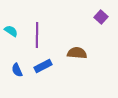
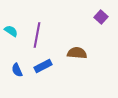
purple line: rotated 10 degrees clockwise
